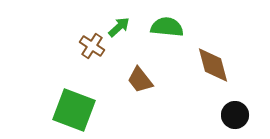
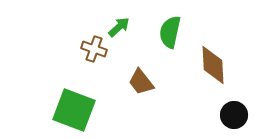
green semicircle: moved 3 px right, 5 px down; rotated 84 degrees counterclockwise
brown cross: moved 2 px right, 3 px down; rotated 15 degrees counterclockwise
brown diamond: rotated 12 degrees clockwise
brown trapezoid: moved 1 px right, 2 px down
black circle: moved 1 px left
